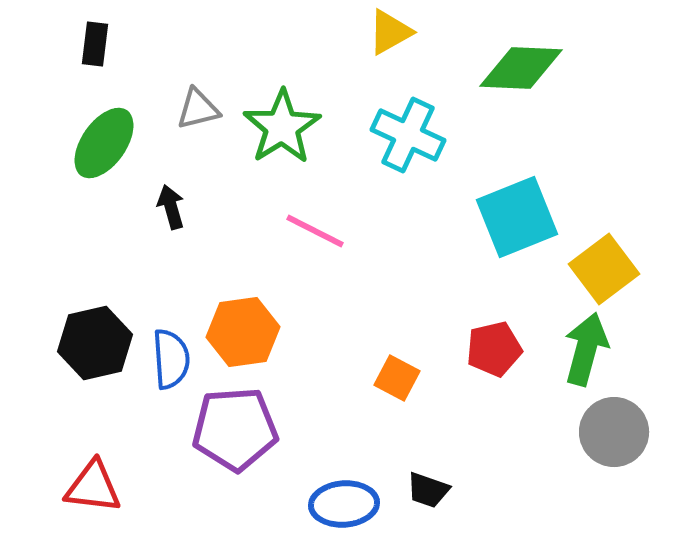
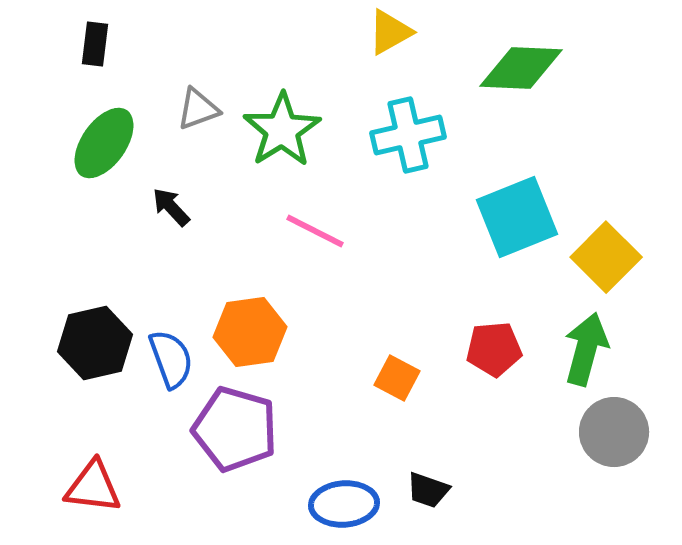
gray triangle: rotated 6 degrees counterclockwise
green star: moved 3 px down
cyan cross: rotated 38 degrees counterclockwise
black arrow: rotated 27 degrees counterclockwise
yellow square: moved 2 px right, 12 px up; rotated 8 degrees counterclockwise
orange hexagon: moved 7 px right
red pentagon: rotated 8 degrees clockwise
blue semicircle: rotated 16 degrees counterclockwise
purple pentagon: rotated 20 degrees clockwise
